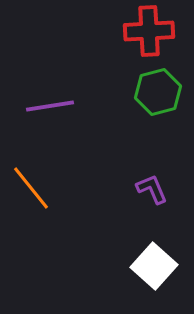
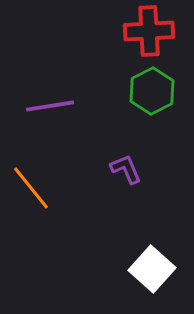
green hexagon: moved 6 px left, 1 px up; rotated 12 degrees counterclockwise
purple L-shape: moved 26 px left, 20 px up
white square: moved 2 px left, 3 px down
